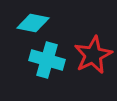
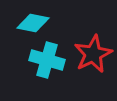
red star: moved 1 px up
